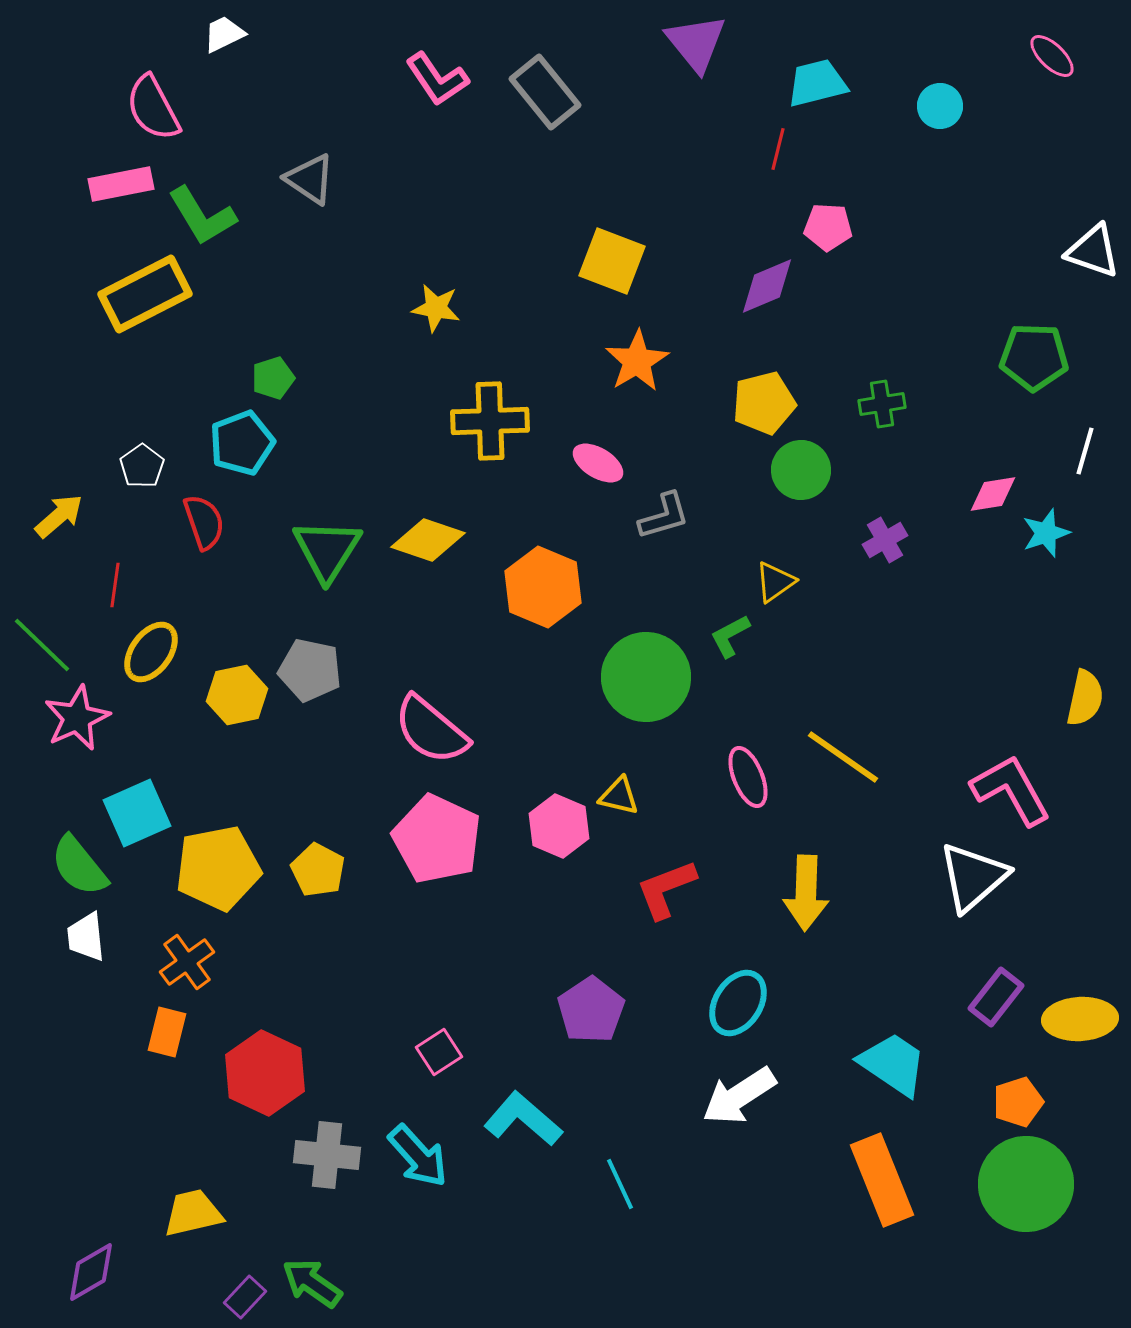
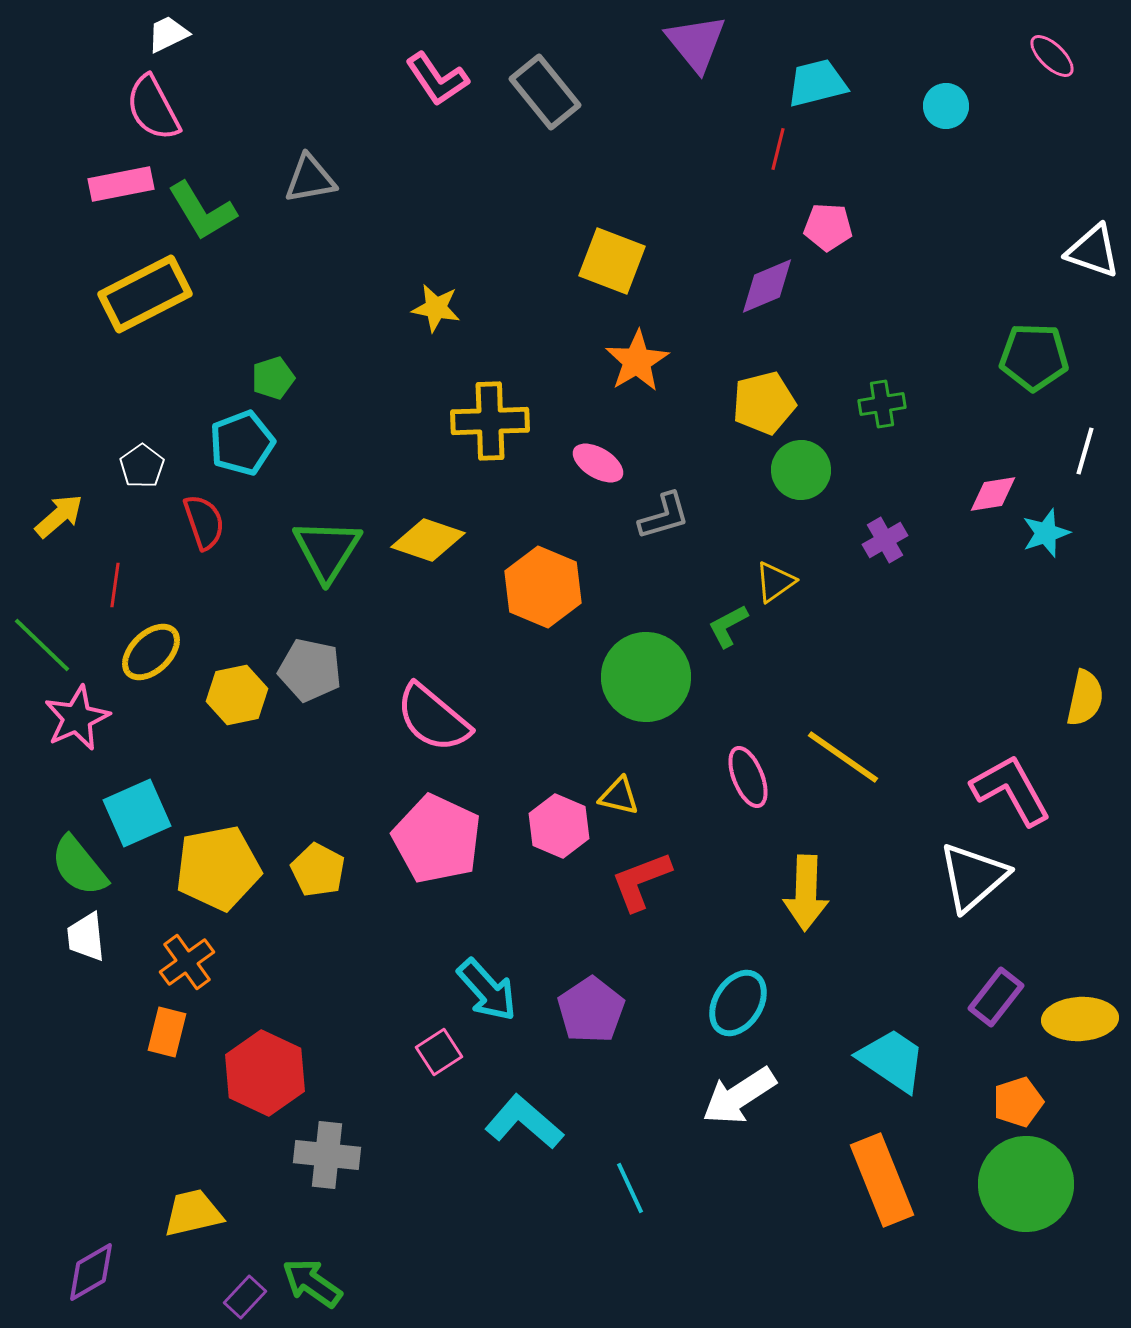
white trapezoid at (224, 34): moved 56 px left
cyan circle at (940, 106): moved 6 px right
gray triangle at (310, 179): rotated 44 degrees counterclockwise
green L-shape at (202, 216): moved 5 px up
green L-shape at (730, 636): moved 2 px left, 10 px up
yellow ellipse at (151, 652): rotated 10 degrees clockwise
pink semicircle at (431, 730): moved 2 px right, 12 px up
red L-shape at (666, 889): moved 25 px left, 8 px up
cyan trapezoid at (893, 1064): moved 1 px left, 4 px up
cyan L-shape at (523, 1119): moved 1 px right, 3 px down
cyan arrow at (418, 1156): moved 69 px right, 166 px up
cyan line at (620, 1184): moved 10 px right, 4 px down
